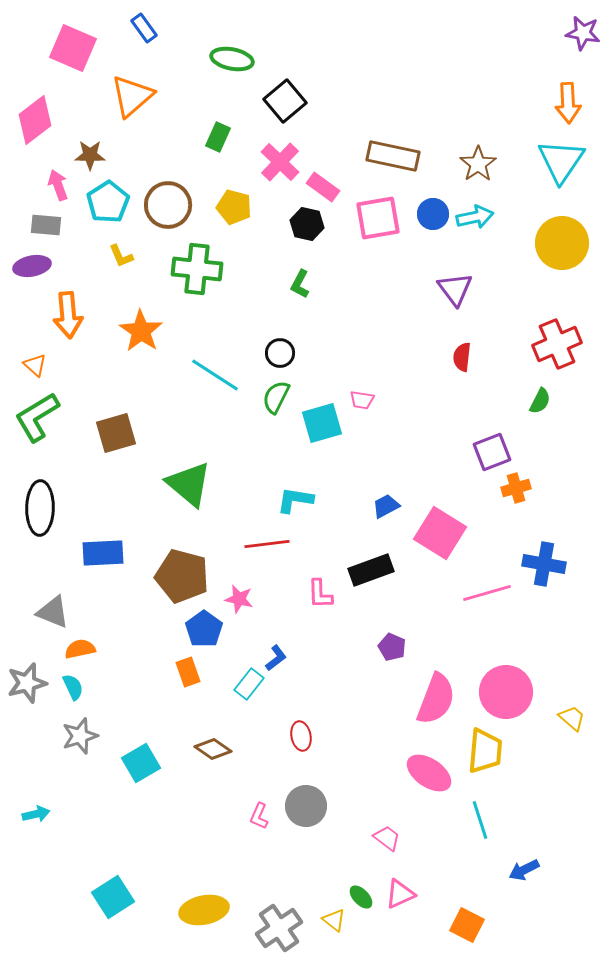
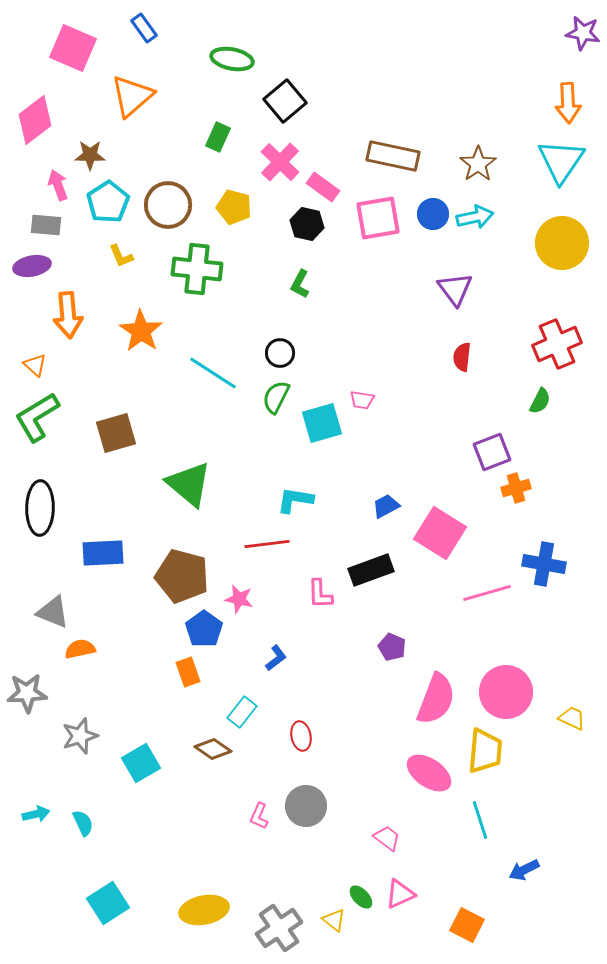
cyan line at (215, 375): moved 2 px left, 2 px up
gray star at (27, 683): moved 10 px down; rotated 12 degrees clockwise
cyan rectangle at (249, 684): moved 7 px left, 28 px down
cyan semicircle at (73, 687): moved 10 px right, 136 px down
yellow trapezoid at (572, 718): rotated 16 degrees counterclockwise
cyan square at (113, 897): moved 5 px left, 6 px down
